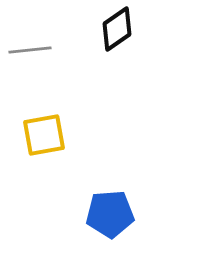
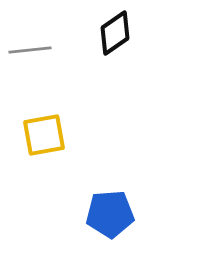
black diamond: moved 2 px left, 4 px down
